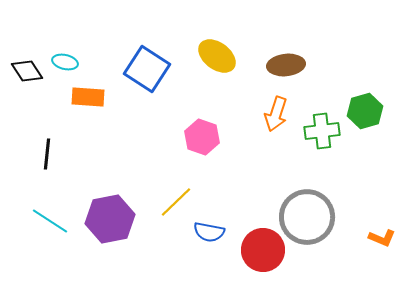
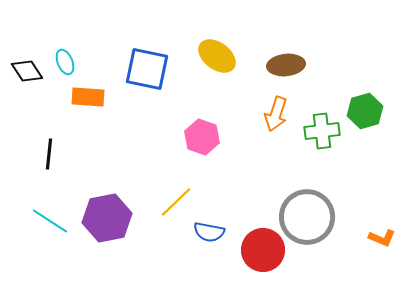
cyan ellipse: rotated 55 degrees clockwise
blue square: rotated 21 degrees counterclockwise
black line: moved 2 px right
purple hexagon: moved 3 px left, 1 px up
